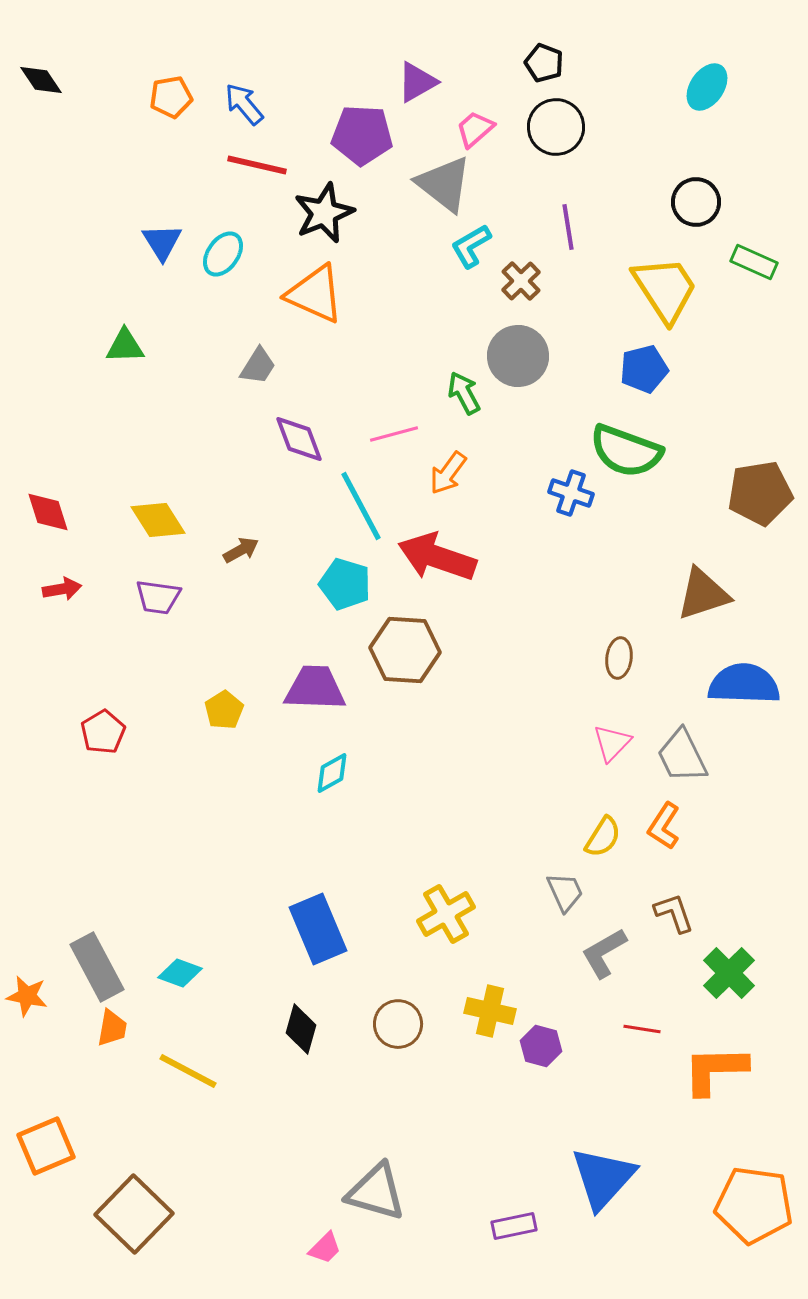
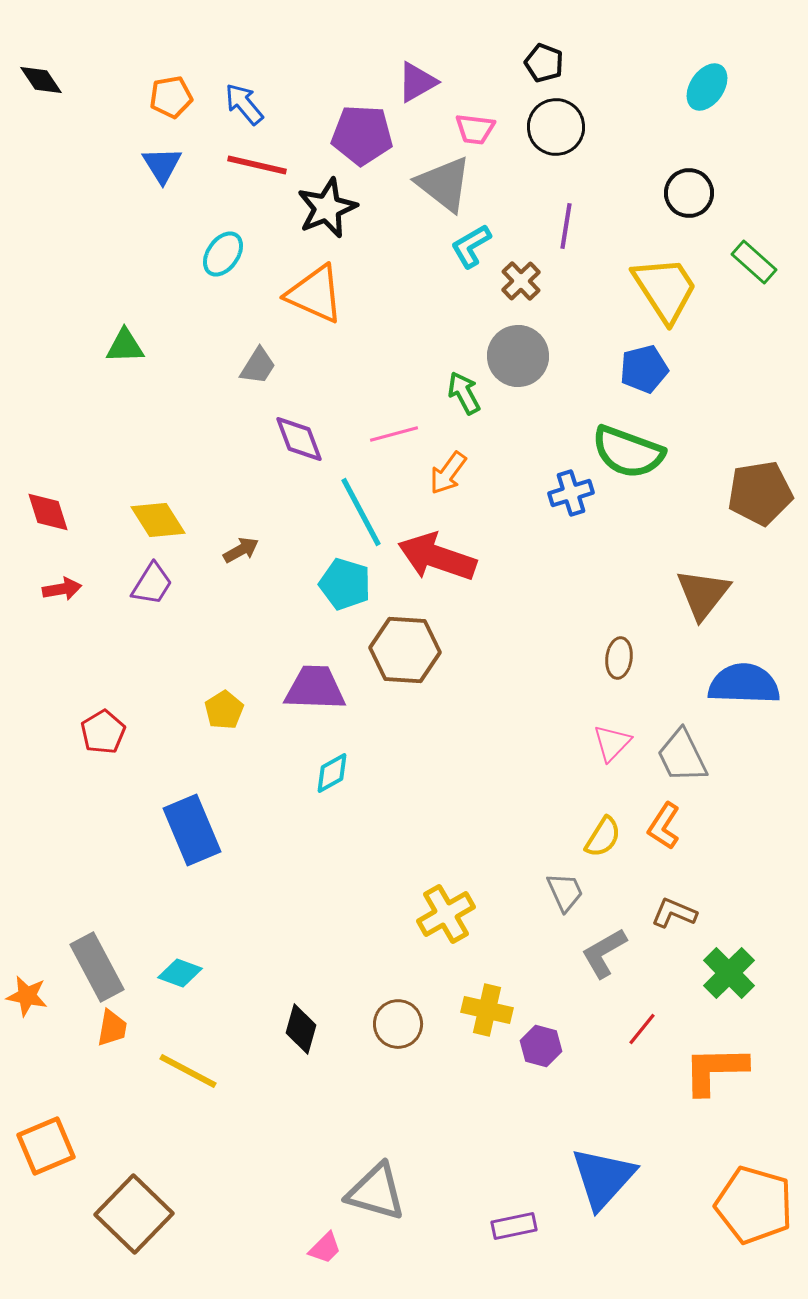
pink trapezoid at (475, 129): rotated 132 degrees counterclockwise
black circle at (696, 202): moved 7 px left, 9 px up
black star at (324, 213): moved 3 px right, 5 px up
purple line at (568, 227): moved 2 px left, 1 px up; rotated 18 degrees clockwise
blue triangle at (162, 242): moved 77 px up
green rectangle at (754, 262): rotated 18 degrees clockwise
green semicircle at (626, 451): moved 2 px right, 1 px down
blue cross at (571, 493): rotated 36 degrees counterclockwise
cyan line at (361, 506): moved 6 px down
brown triangle at (703, 594): rotated 34 degrees counterclockwise
purple trapezoid at (158, 597): moved 6 px left, 13 px up; rotated 66 degrees counterclockwise
brown L-shape at (674, 913): rotated 48 degrees counterclockwise
blue rectangle at (318, 929): moved 126 px left, 99 px up
yellow cross at (490, 1011): moved 3 px left, 1 px up
red line at (642, 1029): rotated 60 degrees counterclockwise
orange pentagon at (754, 1205): rotated 8 degrees clockwise
